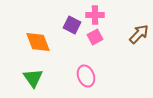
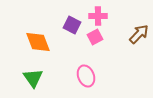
pink cross: moved 3 px right, 1 px down
